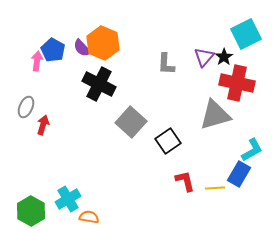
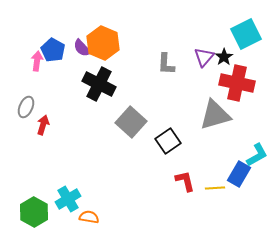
cyan L-shape: moved 5 px right, 5 px down
green hexagon: moved 3 px right, 1 px down
